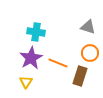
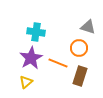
orange circle: moved 11 px left, 5 px up
yellow triangle: rotated 16 degrees clockwise
